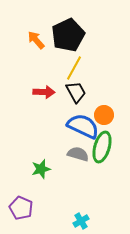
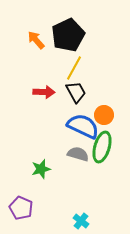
cyan cross: rotated 21 degrees counterclockwise
